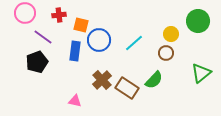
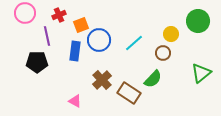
red cross: rotated 16 degrees counterclockwise
orange square: rotated 35 degrees counterclockwise
purple line: moved 4 px right, 1 px up; rotated 42 degrees clockwise
brown circle: moved 3 px left
black pentagon: rotated 20 degrees clockwise
green semicircle: moved 1 px left, 1 px up
brown rectangle: moved 2 px right, 5 px down
pink triangle: rotated 16 degrees clockwise
